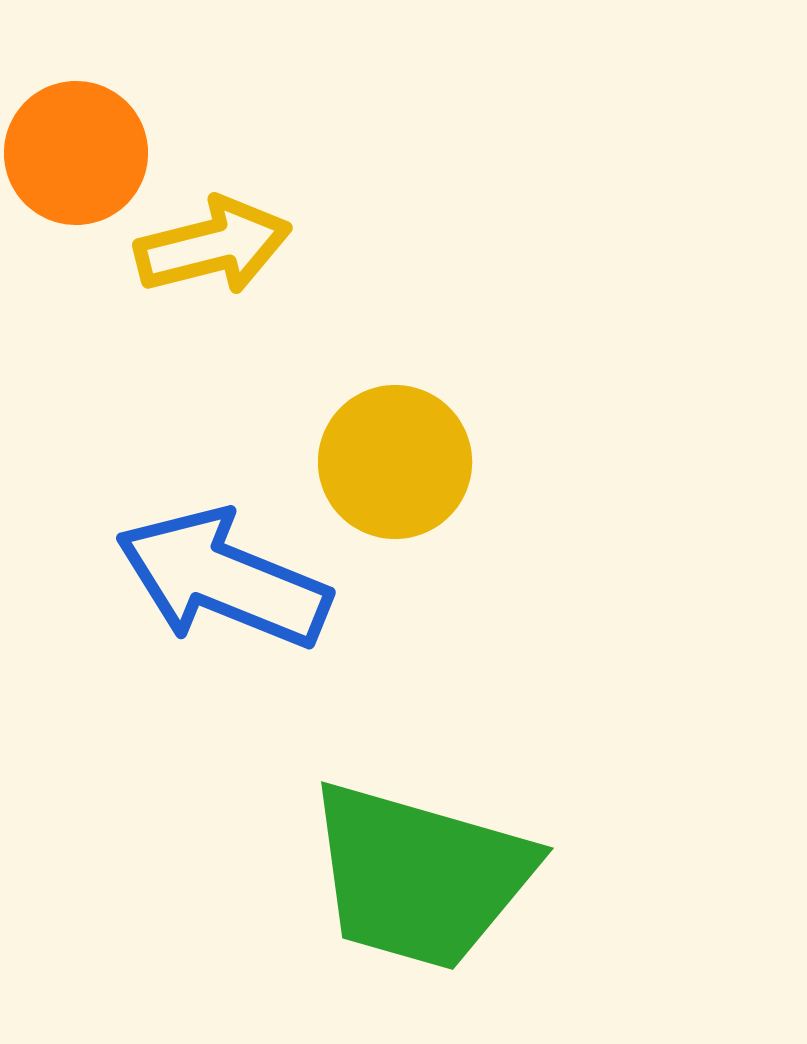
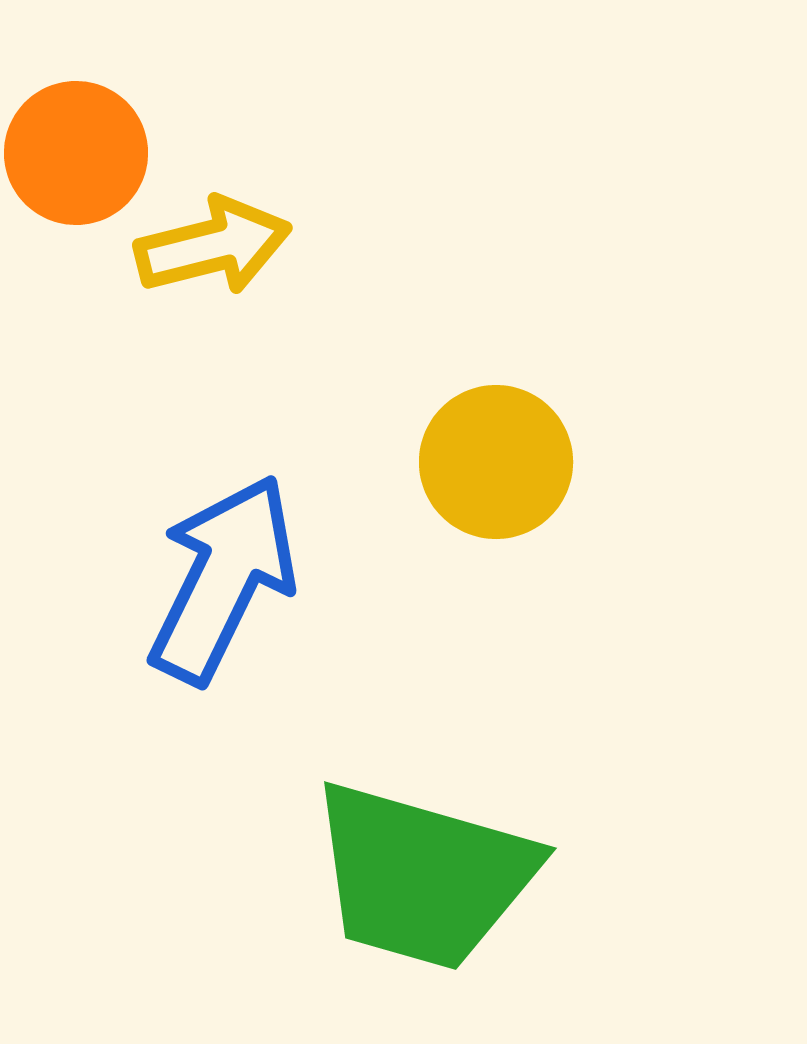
yellow circle: moved 101 px right
blue arrow: rotated 94 degrees clockwise
green trapezoid: moved 3 px right
